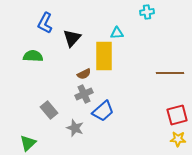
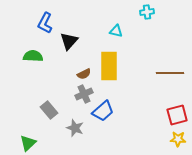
cyan triangle: moved 1 px left, 2 px up; rotated 16 degrees clockwise
black triangle: moved 3 px left, 3 px down
yellow rectangle: moved 5 px right, 10 px down
